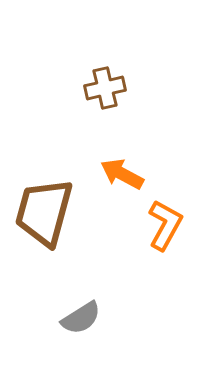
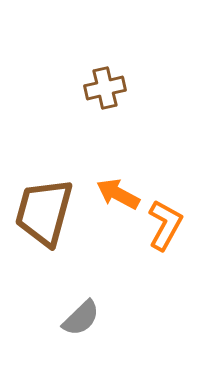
orange arrow: moved 4 px left, 20 px down
gray semicircle: rotated 12 degrees counterclockwise
